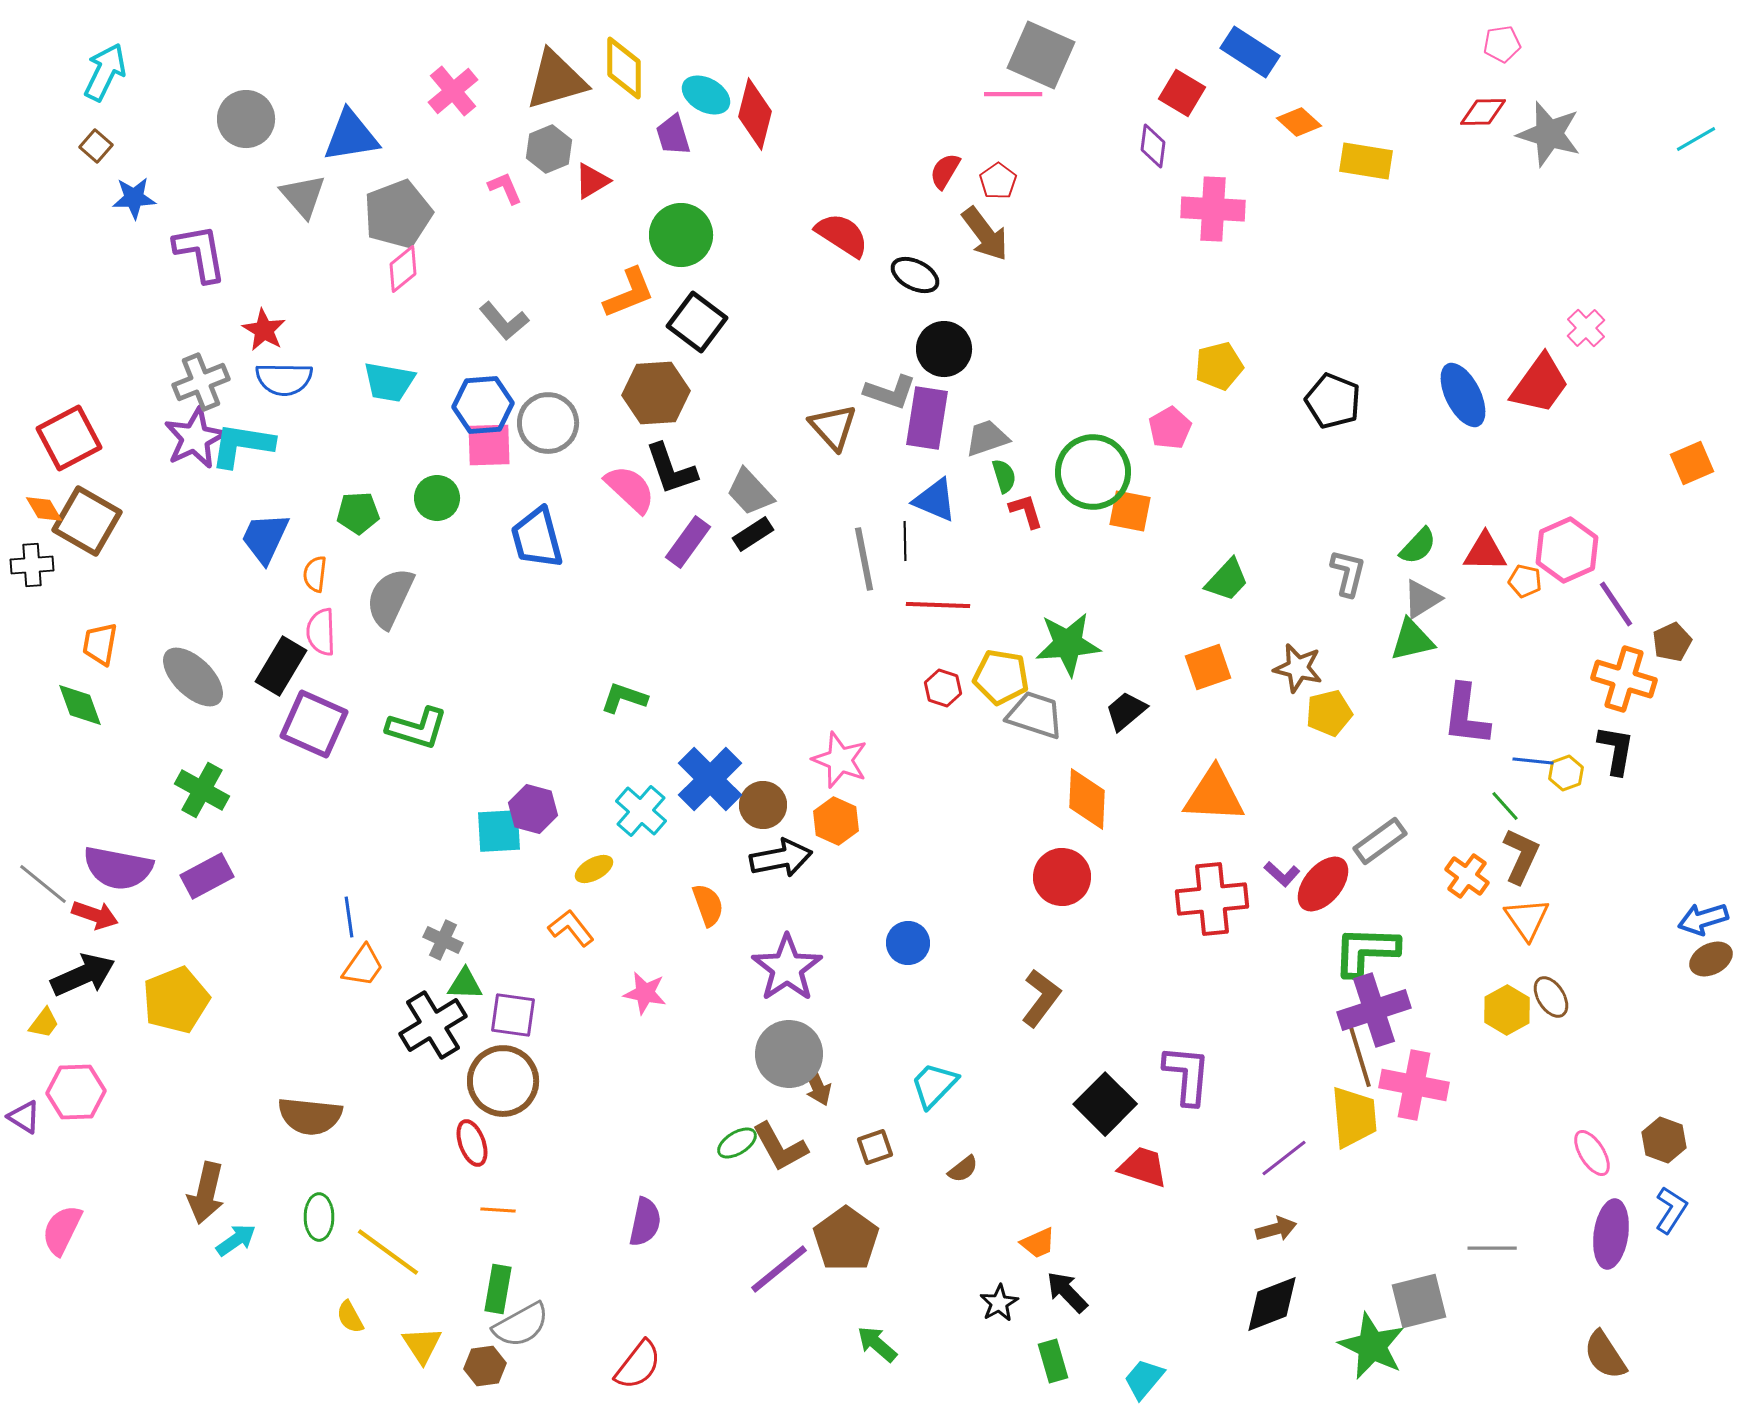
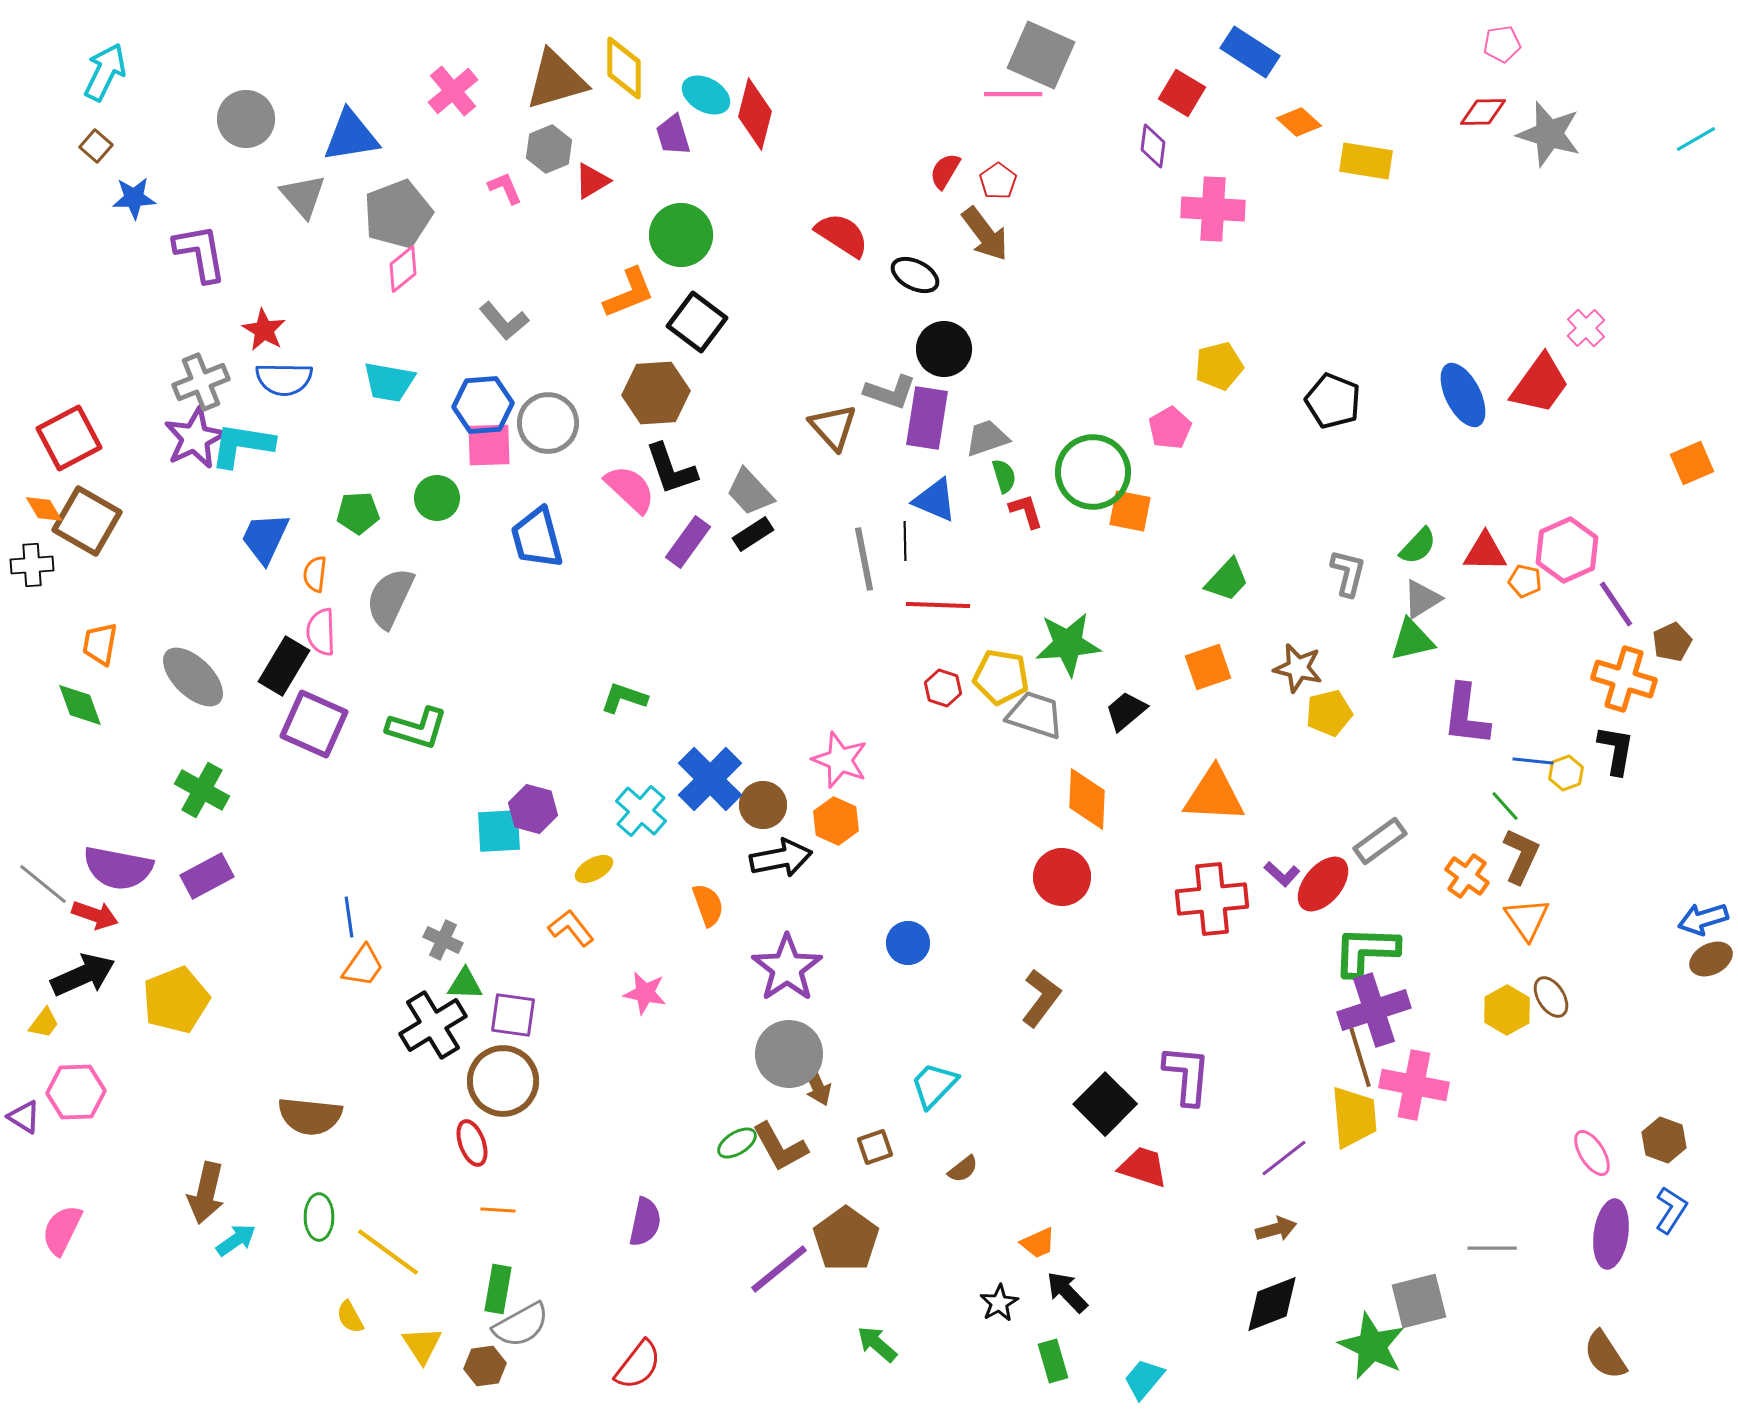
black rectangle at (281, 666): moved 3 px right
